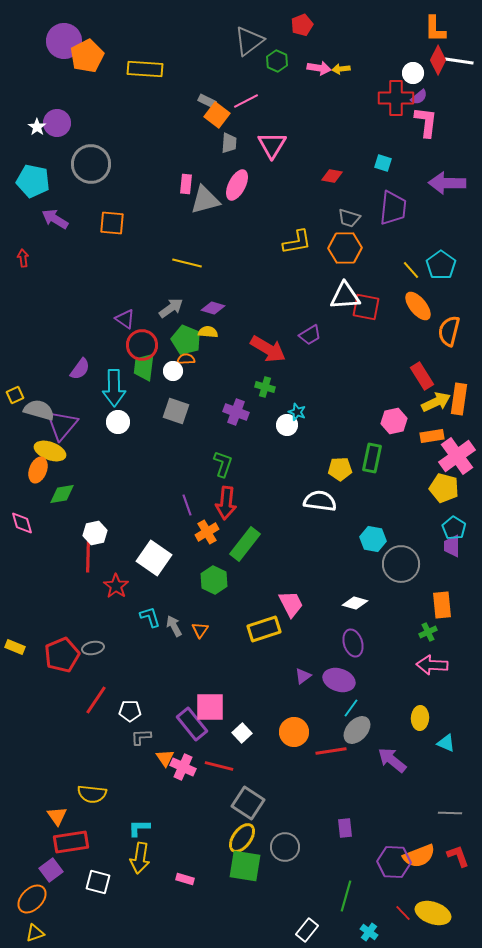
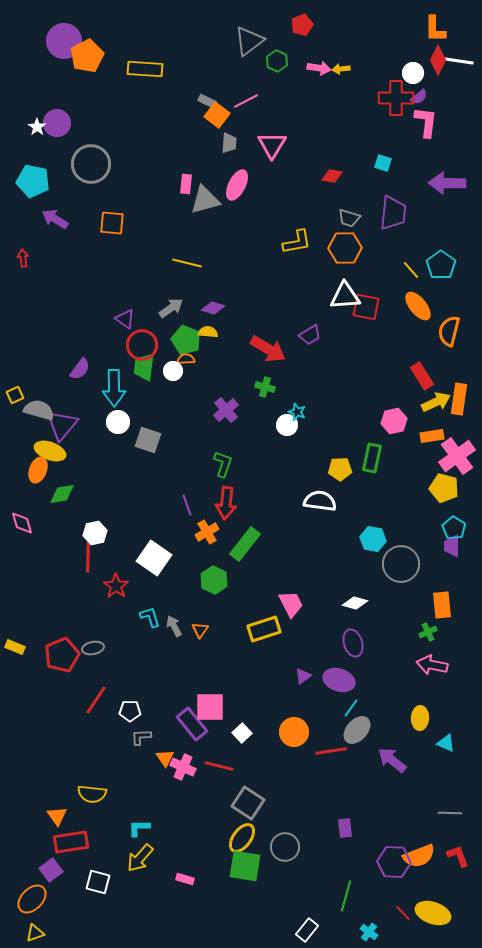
purple trapezoid at (393, 208): moved 5 px down
gray square at (176, 411): moved 28 px left, 29 px down
purple cross at (236, 412): moved 10 px left, 2 px up; rotated 30 degrees clockwise
pink arrow at (432, 665): rotated 8 degrees clockwise
yellow arrow at (140, 858): rotated 32 degrees clockwise
